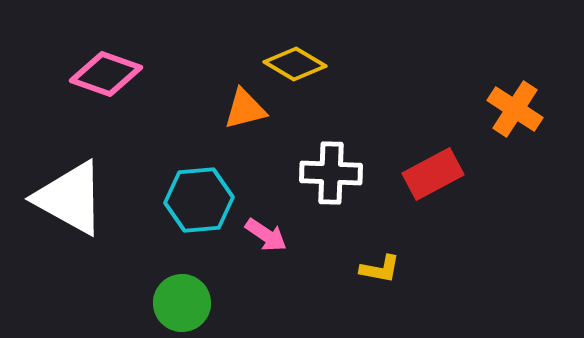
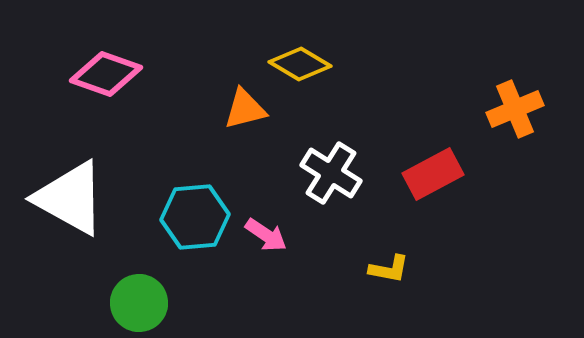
yellow diamond: moved 5 px right
orange cross: rotated 34 degrees clockwise
white cross: rotated 30 degrees clockwise
cyan hexagon: moved 4 px left, 17 px down
yellow L-shape: moved 9 px right
green circle: moved 43 px left
